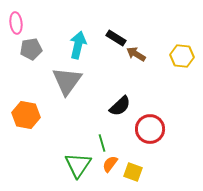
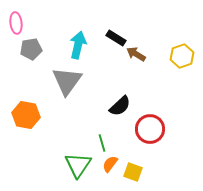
yellow hexagon: rotated 25 degrees counterclockwise
